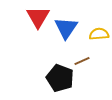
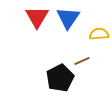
red triangle: moved 1 px left
blue triangle: moved 2 px right, 10 px up
black pentagon: rotated 24 degrees clockwise
